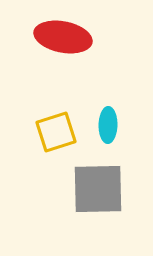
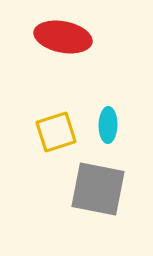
gray square: rotated 12 degrees clockwise
